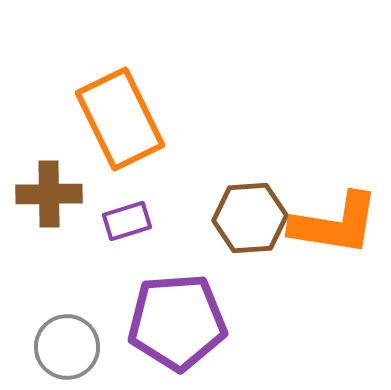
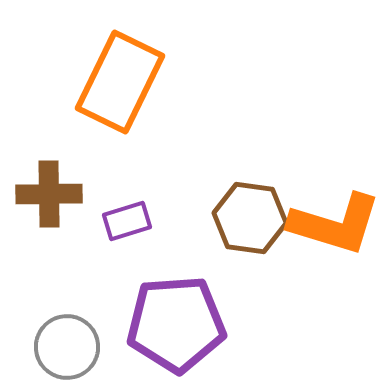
orange rectangle: moved 37 px up; rotated 52 degrees clockwise
brown hexagon: rotated 12 degrees clockwise
orange L-shape: rotated 8 degrees clockwise
purple pentagon: moved 1 px left, 2 px down
